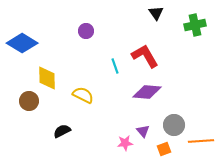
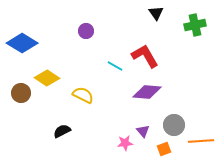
cyan line: rotated 42 degrees counterclockwise
yellow diamond: rotated 55 degrees counterclockwise
brown circle: moved 8 px left, 8 px up
